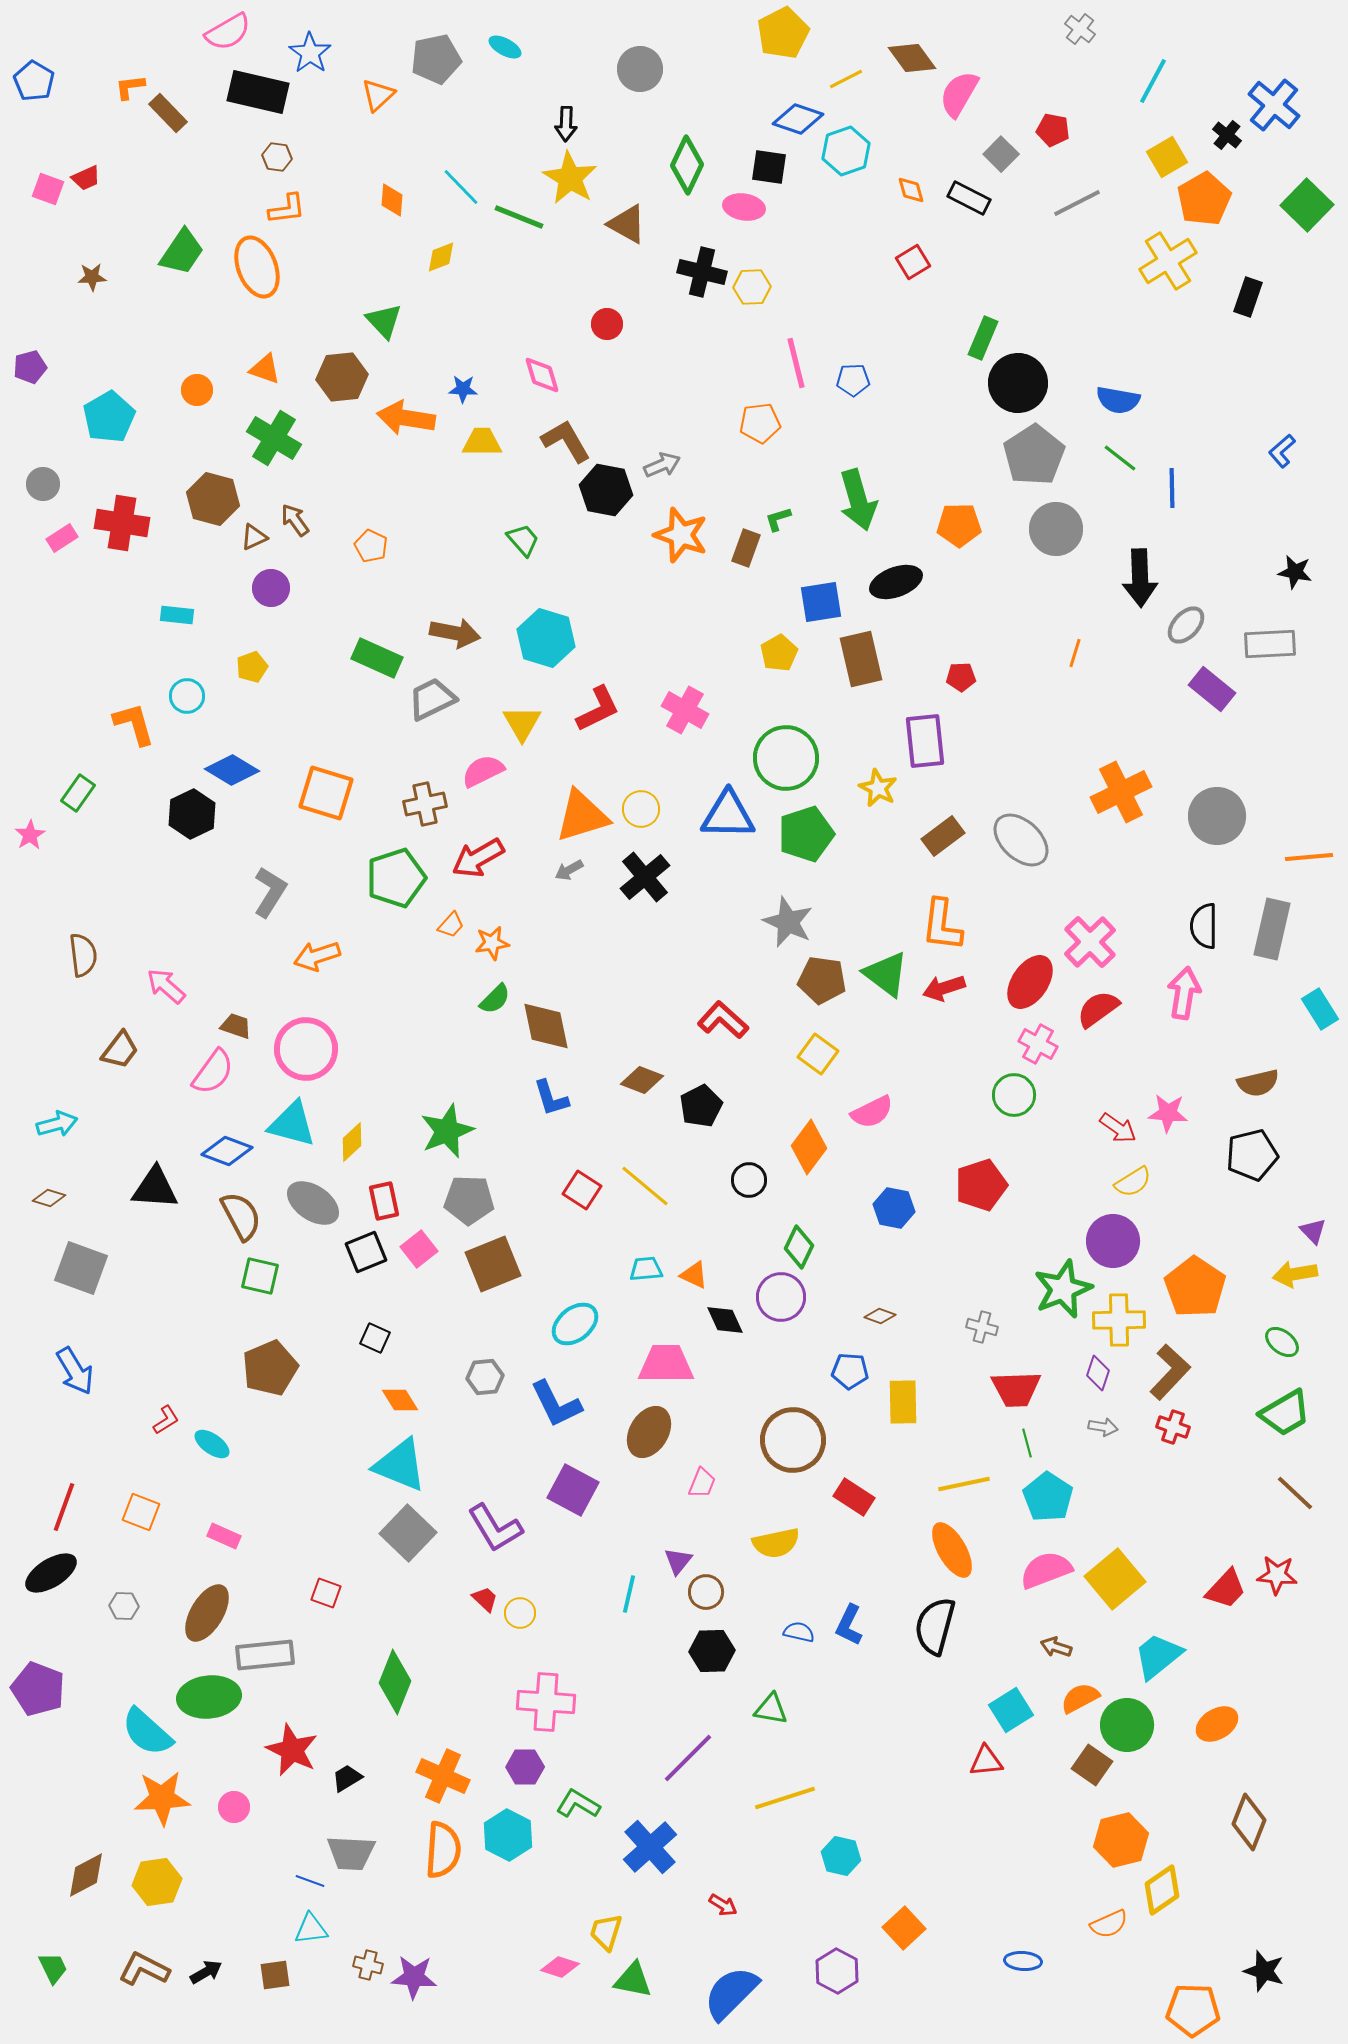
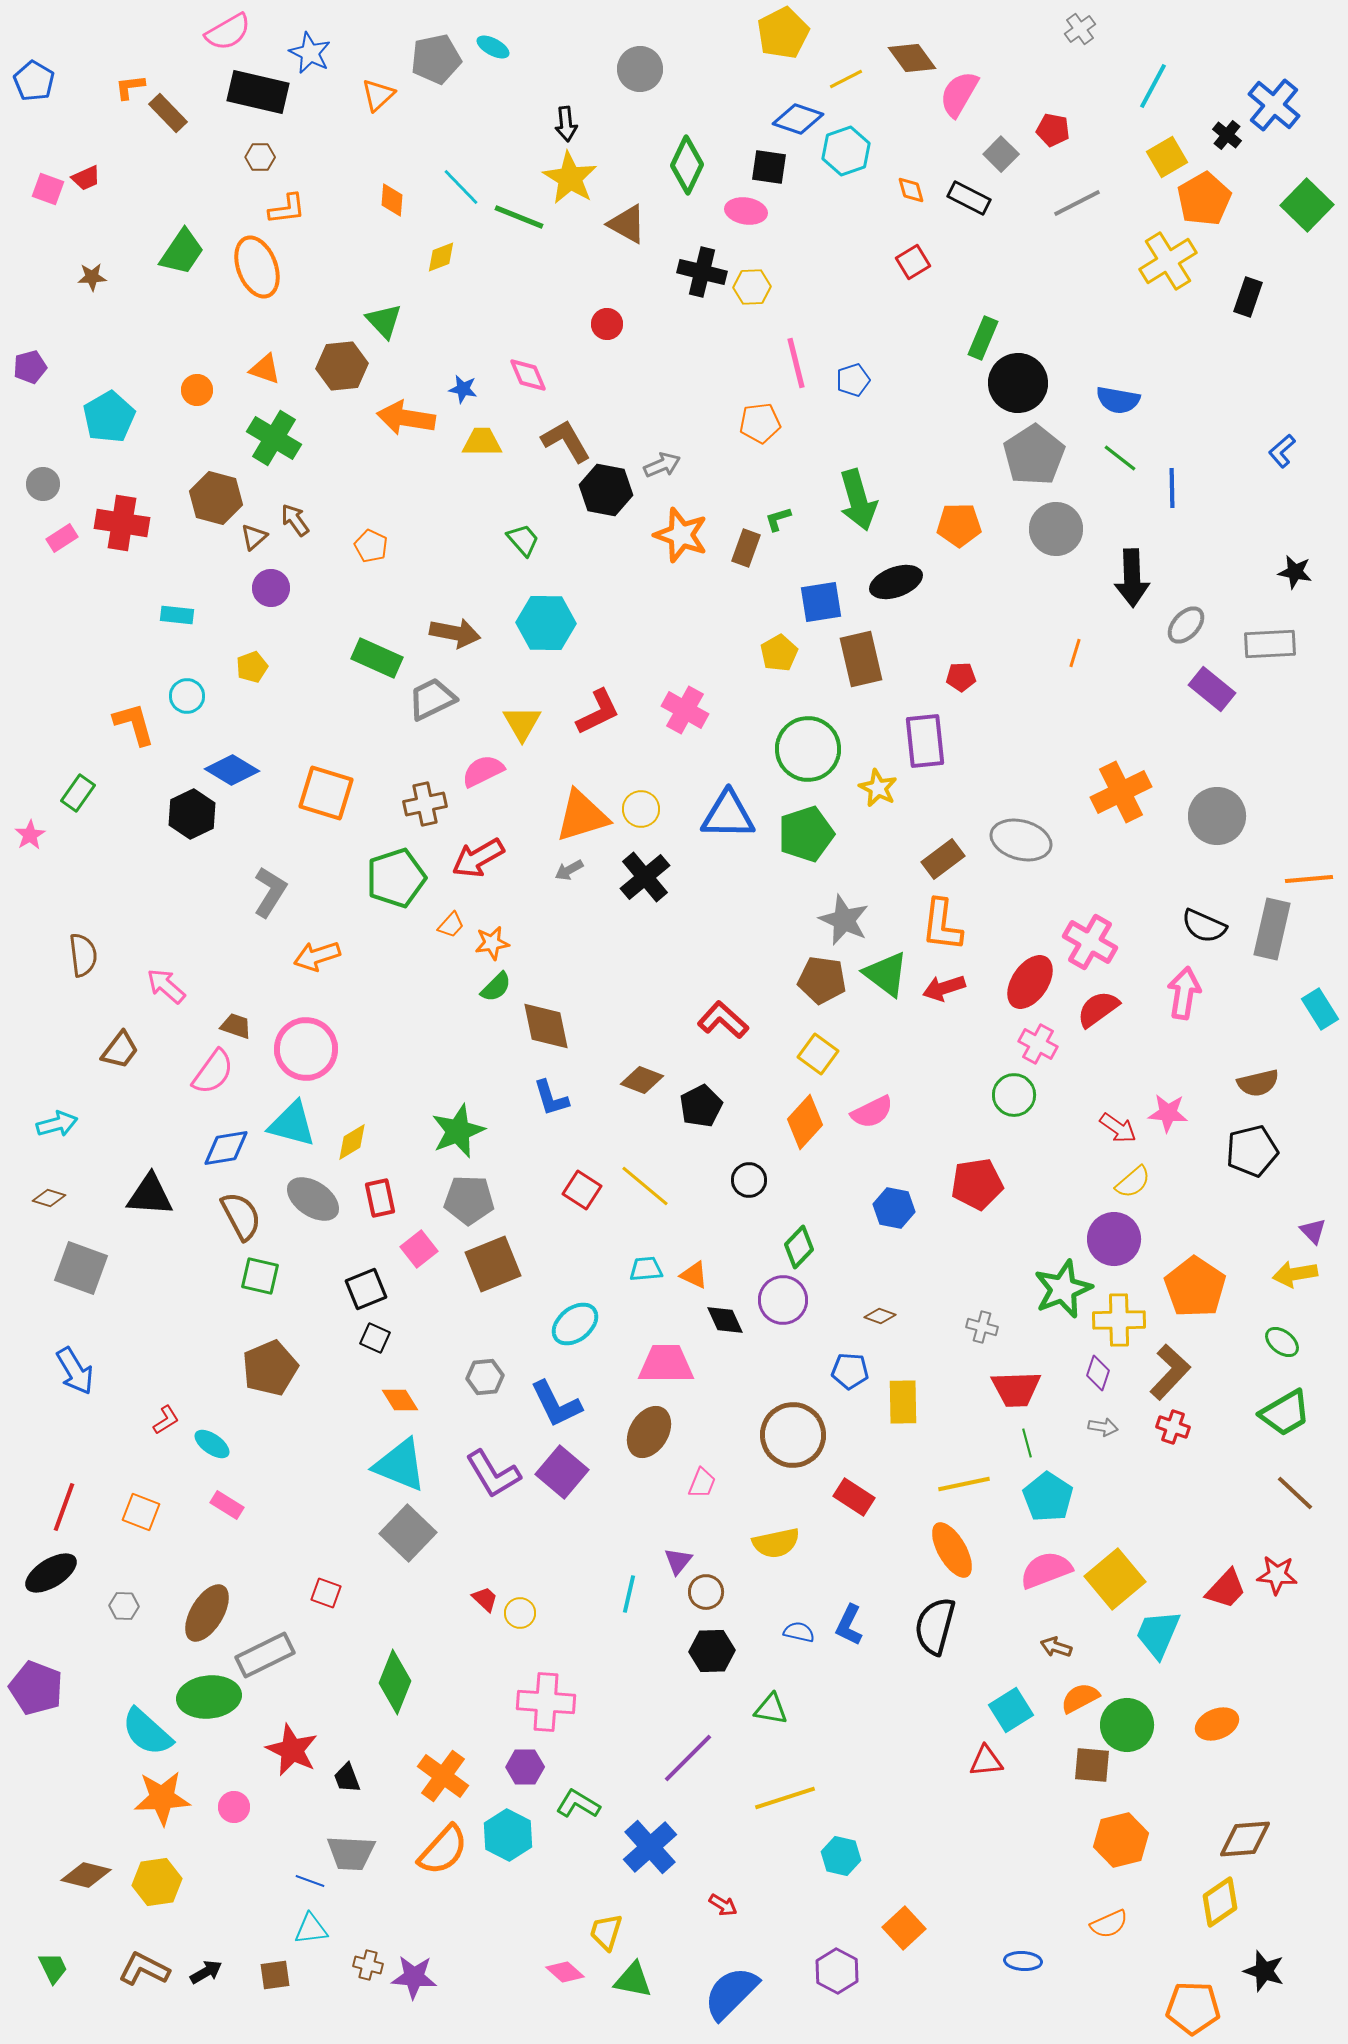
gray cross at (1080, 29): rotated 16 degrees clockwise
cyan ellipse at (505, 47): moved 12 px left
blue star at (310, 53): rotated 9 degrees counterclockwise
cyan line at (1153, 81): moved 5 px down
black arrow at (566, 124): rotated 8 degrees counterclockwise
brown hexagon at (277, 157): moved 17 px left; rotated 8 degrees counterclockwise
pink ellipse at (744, 207): moved 2 px right, 4 px down
pink diamond at (542, 375): moved 14 px left; rotated 6 degrees counterclockwise
brown hexagon at (342, 377): moved 11 px up
blue pentagon at (853, 380): rotated 16 degrees counterclockwise
blue star at (463, 389): rotated 8 degrees clockwise
brown hexagon at (213, 499): moved 3 px right, 1 px up
brown triangle at (254, 537): rotated 16 degrees counterclockwise
black arrow at (1140, 578): moved 8 px left
cyan hexagon at (546, 638): moved 15 px up; rotated 16 degrees counterclockwise
red L-shape at (598, 709): moved 3 px down
green circle at (786, 758): moved 22 px right, 9 px up
brown rectangle at (943, 836): moved 23 px down
gray ellipse at (1021, 840): rotated 28 degrees counterclockwise
orange line at (1309, 857): moved 22 px down
gray star at (788, 922): moved 56 px right, 2 px up
black semicircle at (1204, 926): rotated 66 degrees counterclockwise
pink cross at (1090, 942): rotated 16 degrees counterclockwise
green semicircle at (495, 999): moved 1 px right, 12 px up
green star at (447, 1131): moved 11 px right
yellow diamond at (352, 1142): rotated 12 degrees clockwise
orange diamond at (809, 1147): moved 4 px left, 25 px up; rotated 6 degrees clockwise
blue diamond at (227, 1151): moved 1 px left, 3 px up; rotated 30 degrees counterclockwise
black pentagon at (1252, 1155): moved 4 px up
yellow semicircle at (1133, 1182): rotated 9 degrees counterclockwise
red pentagon at (981, 1185): moved 4 px left, 1 px up; rotated 9 degrees clockwise
black triangle at (155, 1188): moved 5 px left, 7 px down
red rectangle at (384, 1201): moved 4 px left, 3 px up
gray ellipse at (313, 1203): moved 4 px up
purple circle at (1113, 1241): moved 1 px right, 2 px up
green diamond at (799, 1247): rotated 18 degrees clockwise
black square at (366, 1252): moved 37 px down
purple circle at (781, 1297): moved 2 px right, 3 px down
brown circle at (793, 1440): moved 5 px up
purple square at (573, 1490): moved 11 px left, 18 px up; rotated 12 degrees clockwise
purple L-shape at (495, 1528): moved 2 px left, 54 px up
pink rectangle at (224, 1536): moved 3 px right, 31 px up; rotated 8 degrees clockwise
gray rectangle at (265, 1655): rotated 20 degrees counterclockwise
cyan trapezoid at (1158, 1656): moved 22 px up; rotated 28 degrees counterclockwise
purple pentagon at (38, 1689): moved 2 px left, 1 px up
orange ellipse at (1217, 1724): rotated 9 degrees clockwise
brown square at (1092, 1765): rotated 30 degrees counterclockwise
orange cross at (443, 1776): rotated 12 degrees clockwise
black trapezoid at (347, 1778): rotated 80 degrees counterclockwise
brown diamond at (1249, 1822): moved 4 px left, 17 px down; rotated 64 degrees clockwise
orange semicircle at (443, 1850): rotated 38 degrees clockwise
brown diamond at (86, 1875): rotated 42 degrees clockwise
yellow diamond at (1162, 1890): moved 58 px right, 12 px down
pink diamond at (560, 1967): moved 5 px right, 5 px down; rotated 24 degrees clockwise
orange pentagon at (1193, 2010): moved 2 px up
